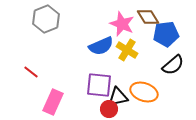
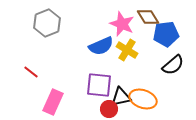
gray hexagon: moved 1 px right, 4 px down
orange ellipse: moved 1 px left, 7 px down
black triangle: moved 3 px right
